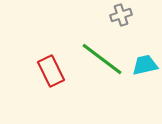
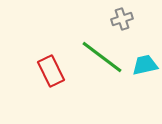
gray cross: moved 1 px right, 4 px down
green line: moved 2 px up
